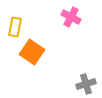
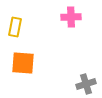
pink cross: rotated 30 degrees counterclockwise
orange square: moved 9 px left, 11 px down; rotated 30 degrees counterclockwise
